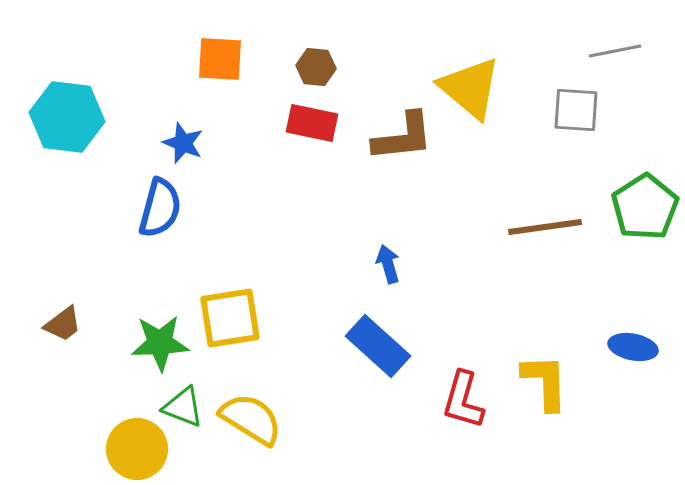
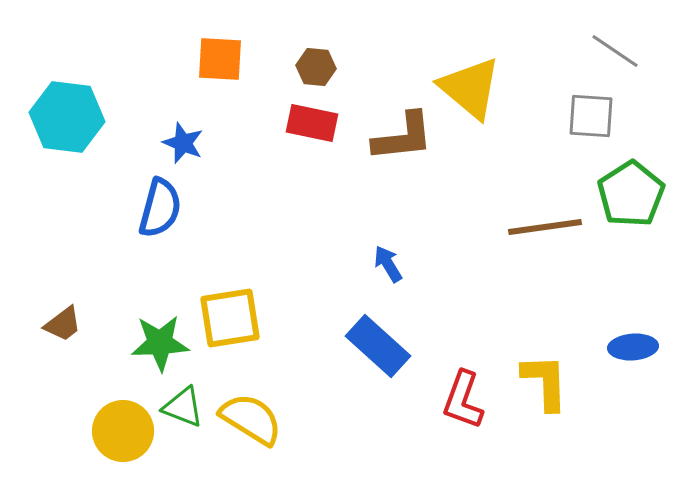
gray line: rotated 45 degrees clockwise
gray square: moved 15 px right, 6 px down
green pentagon: moved 14 px left, 13 px up
blue arrow: rotated 15 degrees counterclockwise
blue ellipse: rotated 15 degrees counterclockwise
red L-shape: rotated 4 degrees clockwise
yellow circle: moved 14 px left, 18 px up
